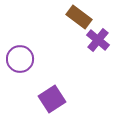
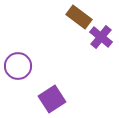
purple cross: moved 3 px right, 3 px up
purple circle: moved 2 px left, 7 px down
